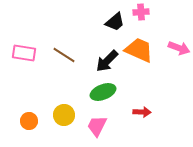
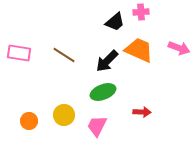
pink rectangle: moved 5 px left
